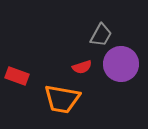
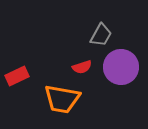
purple circle: moved 3 px down
red rectangle: rotated 45 degrees counterclockwise
